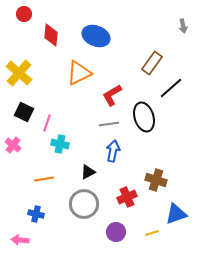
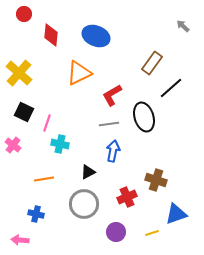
gray arrow: rotated 144 degrees clockwise
